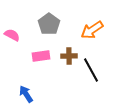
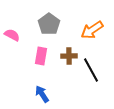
pink rectangle: rotated 72 degrees counterclockwise
blue arrow: moved 16 px right
